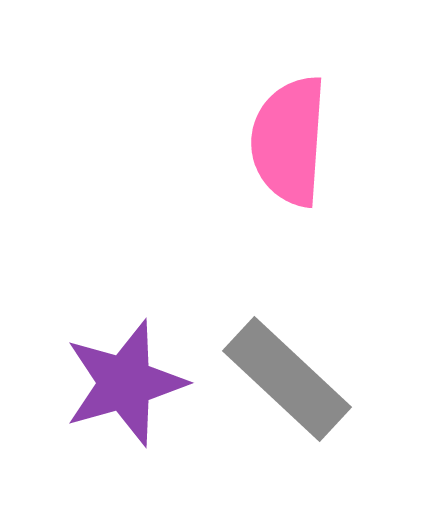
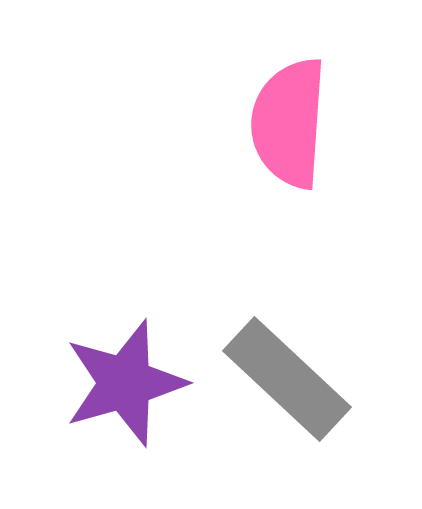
pink semicircle: moved 18 px up
